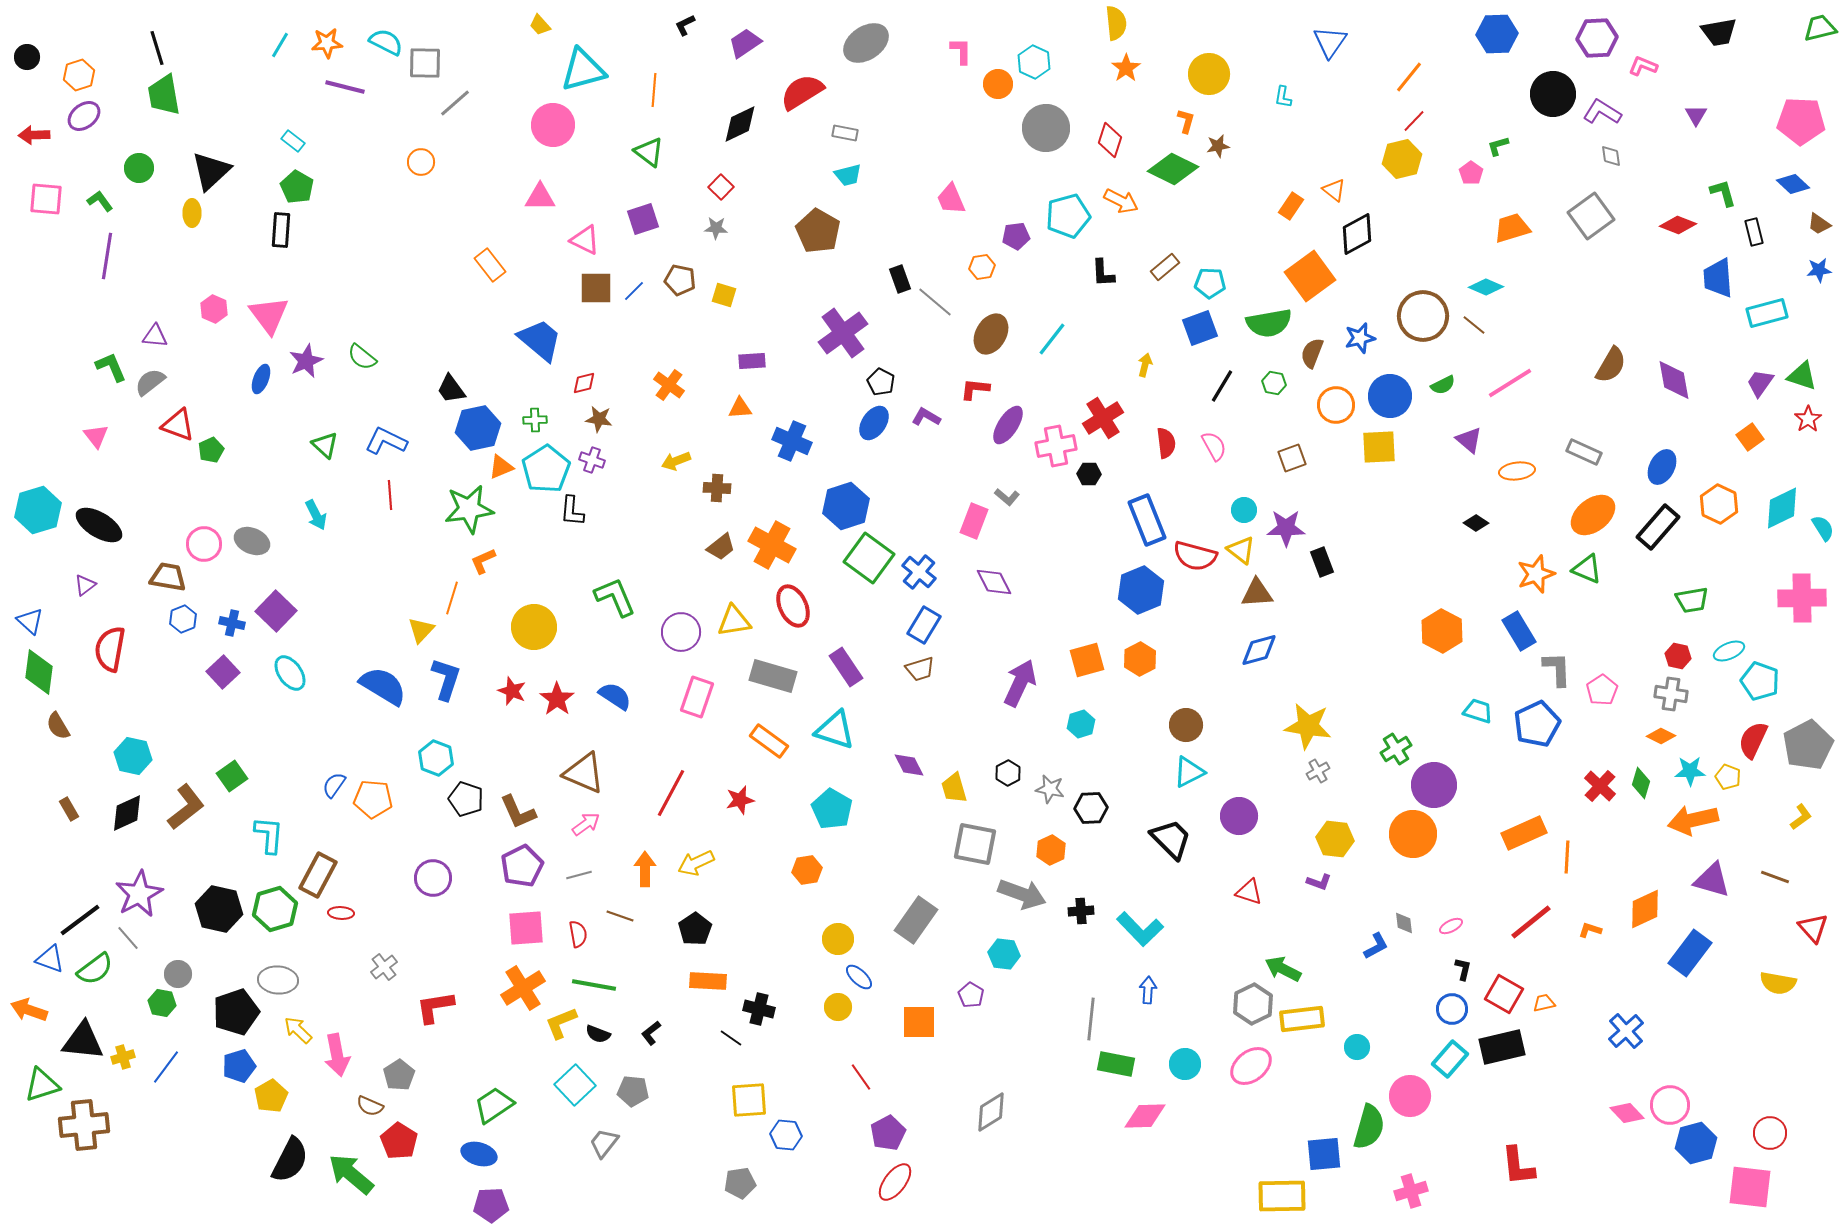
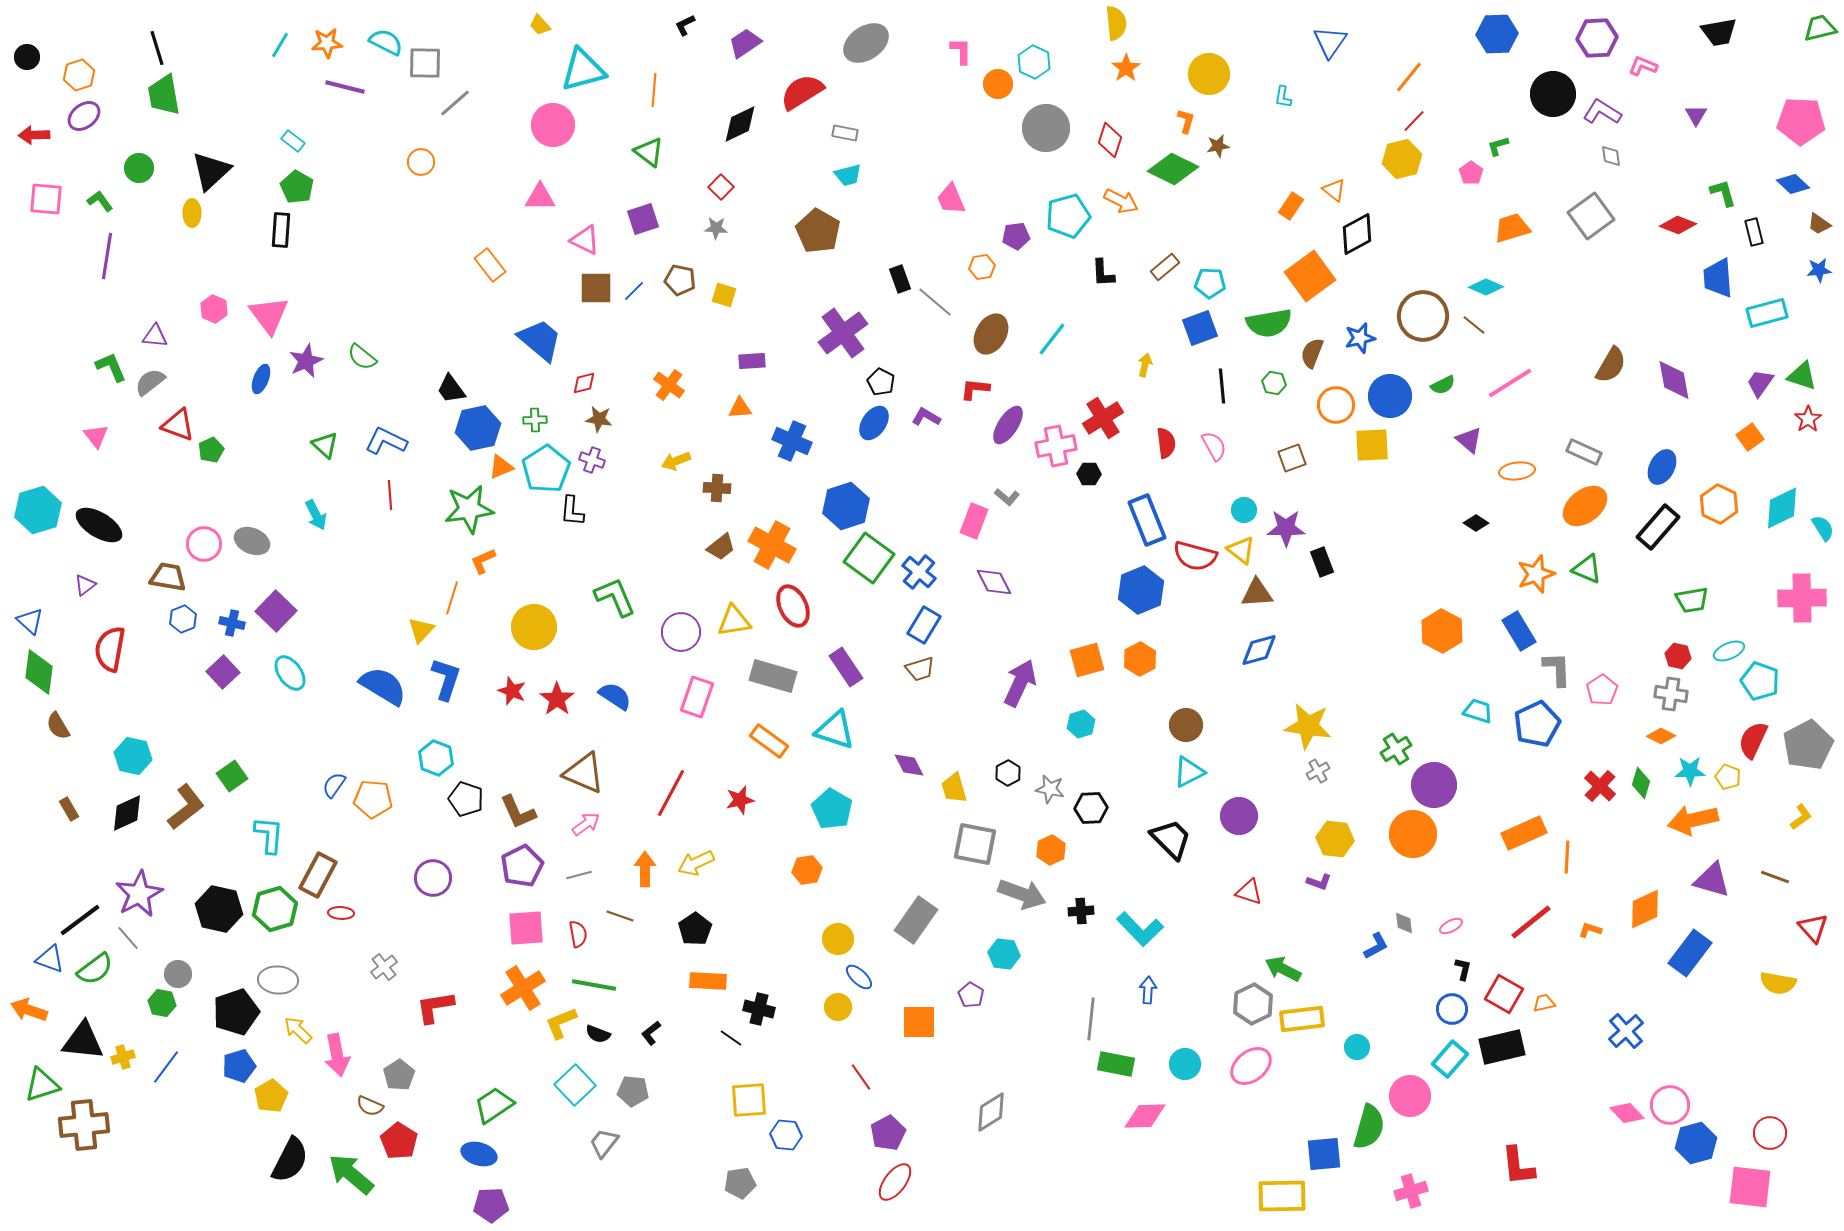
black line at (1222, 386): rotated 36 degrees counterclockwise
yellow square at (1379, 447): moved 7 px left, 2 px up
orange ellipse at (1593, 515): moved 8 px left, 9 px up
